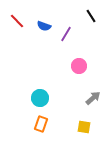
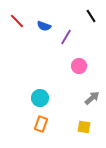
purple line: moved 3 px down
gray arrow: moved 1 px left
